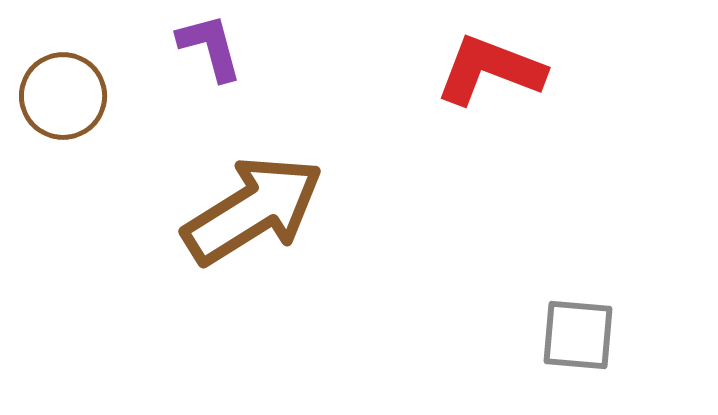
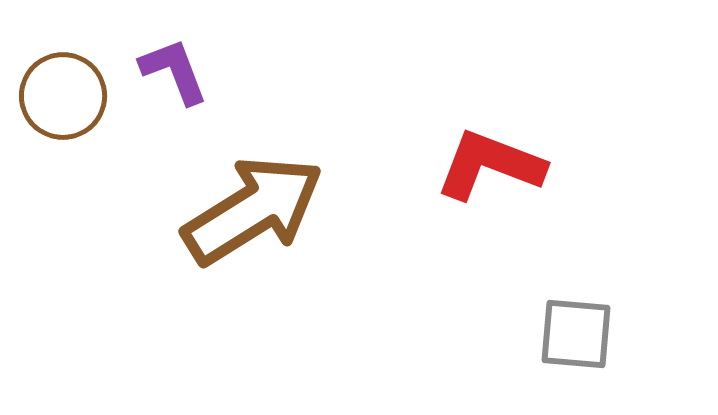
purple L-shape: moved 36 px left, 24 px down; rotated 6 degrees counterclockwise
red L-shape: moved 95 px down
gray square: moved 2 px left, 1 px up
